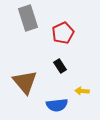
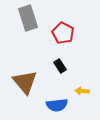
red pentagon: rotated 20 degrees counterclockwise
